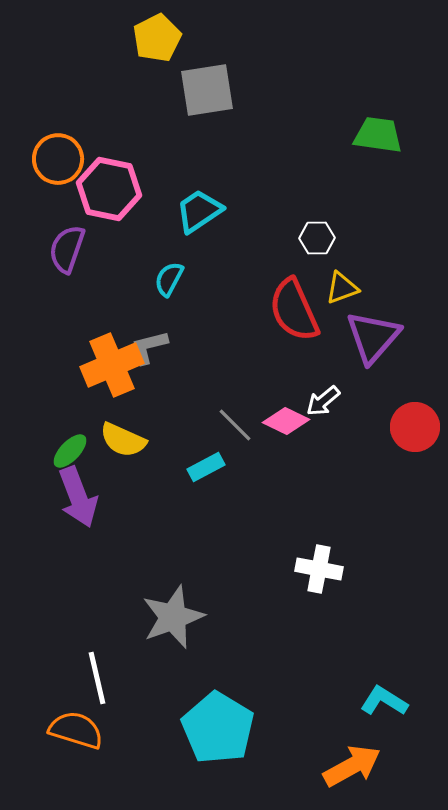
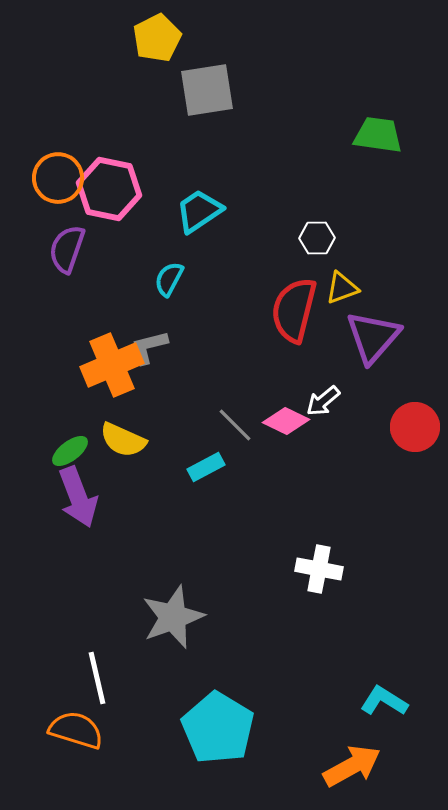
orange circle: moved 19 px down
red semicircle: rotated 38 degrees clockwise
green ellipse: rotated 9 degrees clockwise
